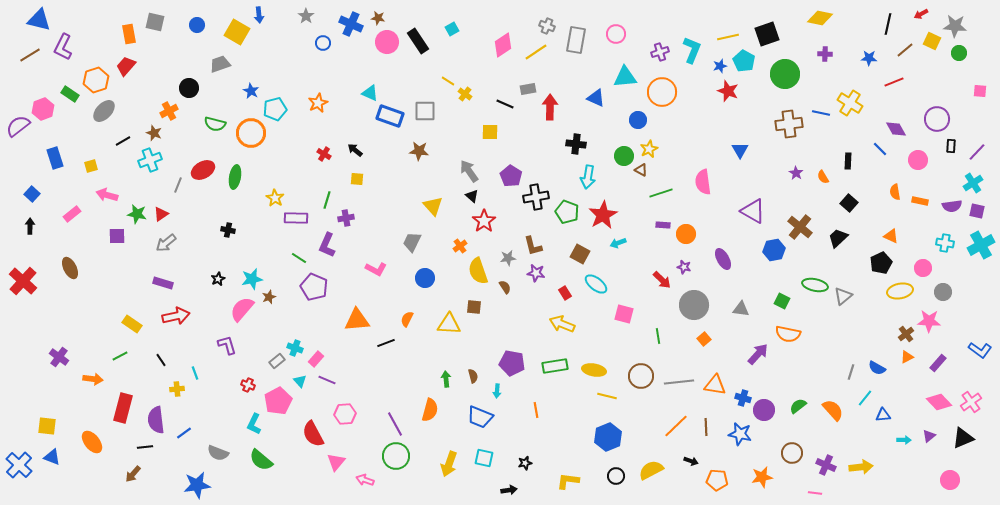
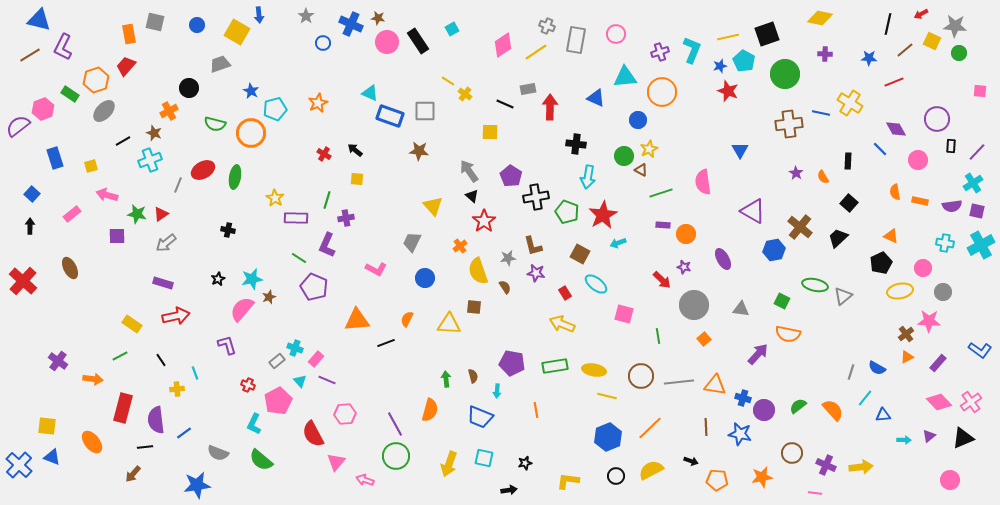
purple cross at (59, 357): moved 1 px left, 4 px down
orange line at (676, 426): moved 26 px left, 2 px down
